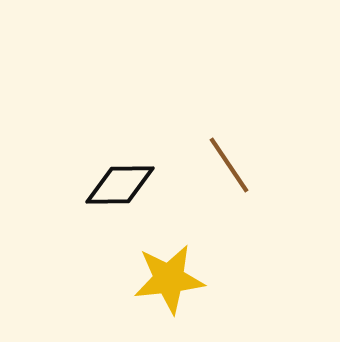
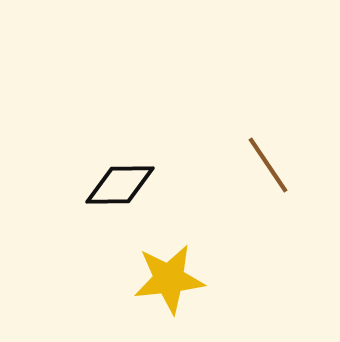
brown line: moved 39 px right
